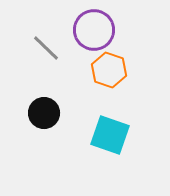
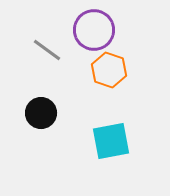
gray line: moved 1 px right, 2 px down; rotated 8 degrees counterclockwise
black circle: moved 3 px left
cyan square: moved 1 px right, 6 px down; rotated 30 degrees counterclockwise
